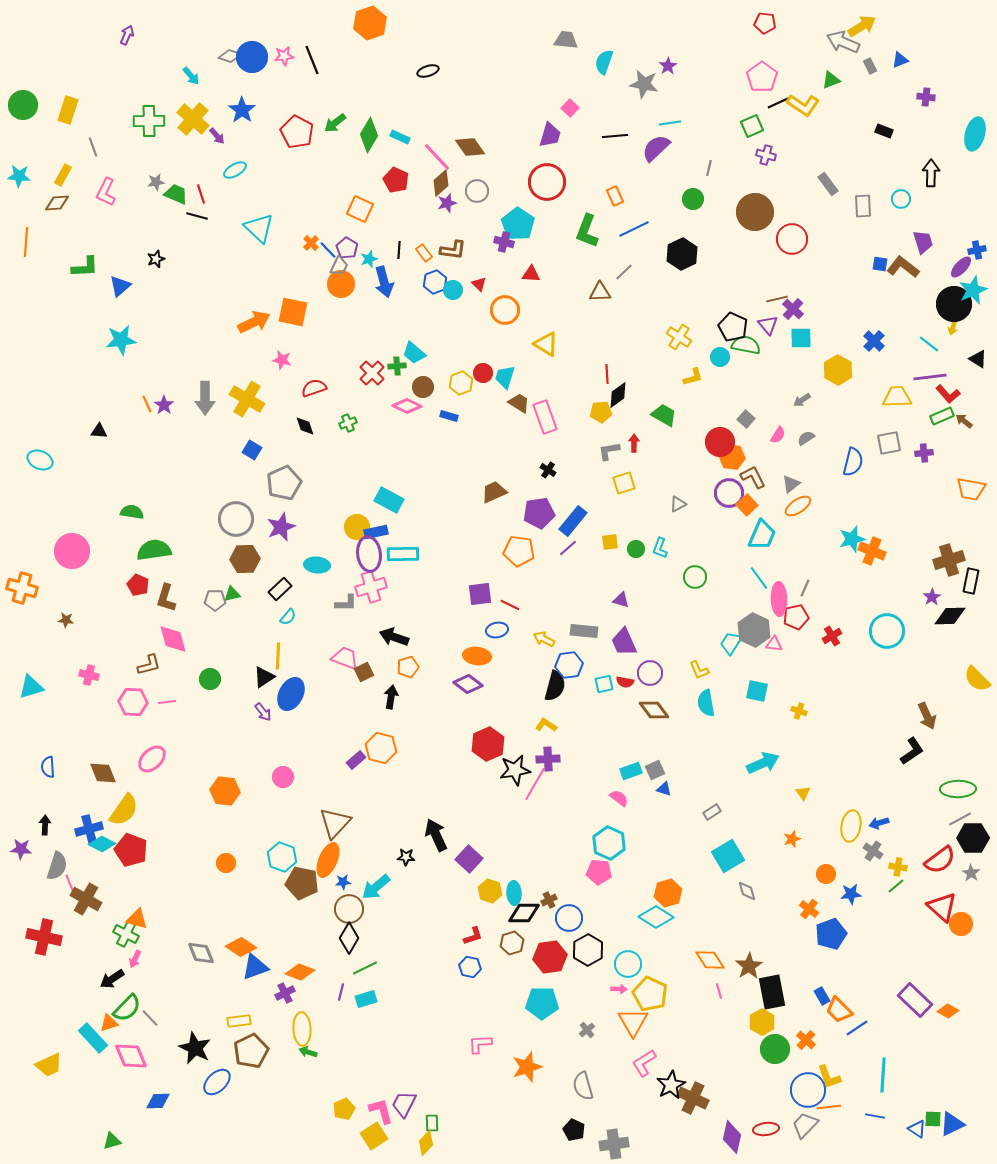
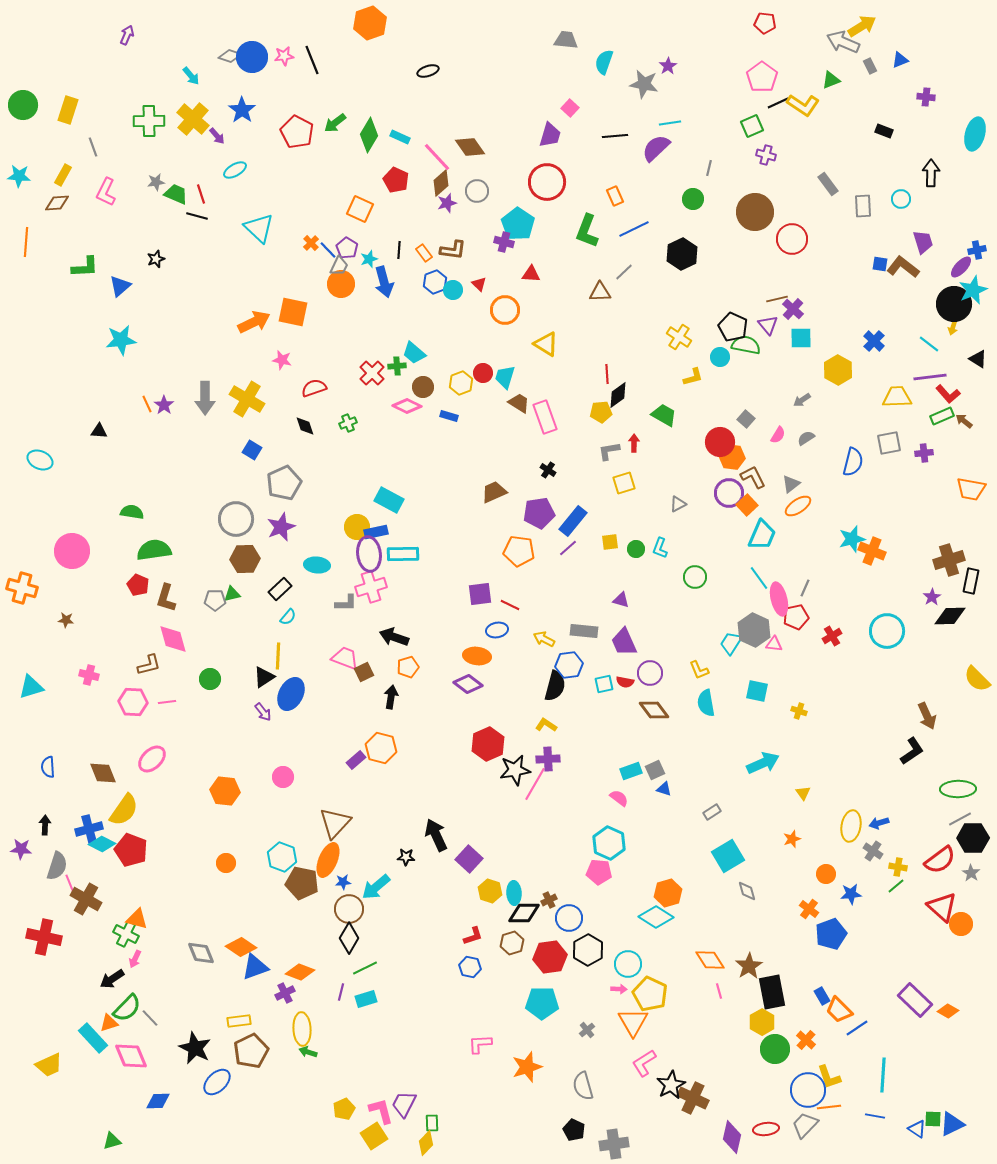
pink ellipse at (779, 599): rotated 12 degrees counterclockwise
